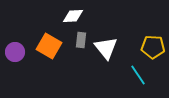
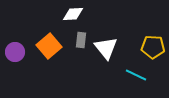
white diamond: moved 2 px up
orange square: rotated 20 degrees clockwise
cyan line: moved 2 px left; rotated 30 degrees counterclockwise
